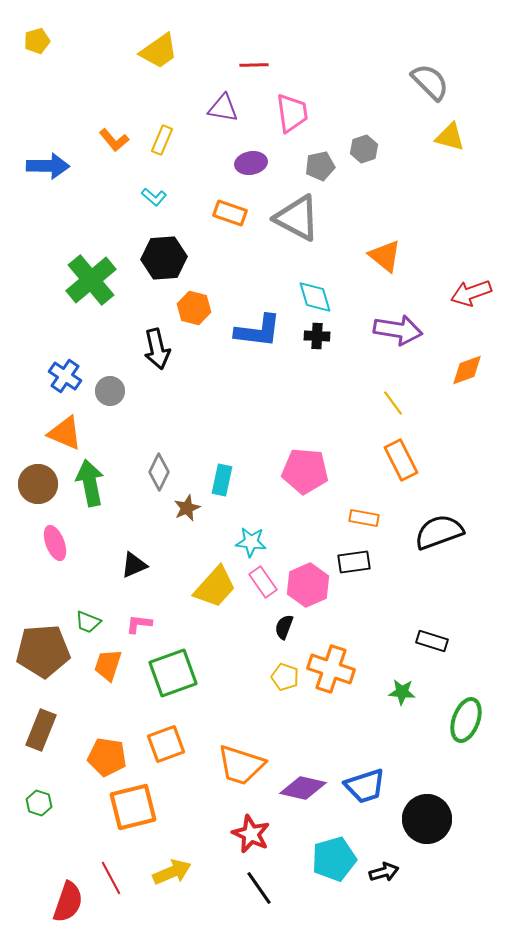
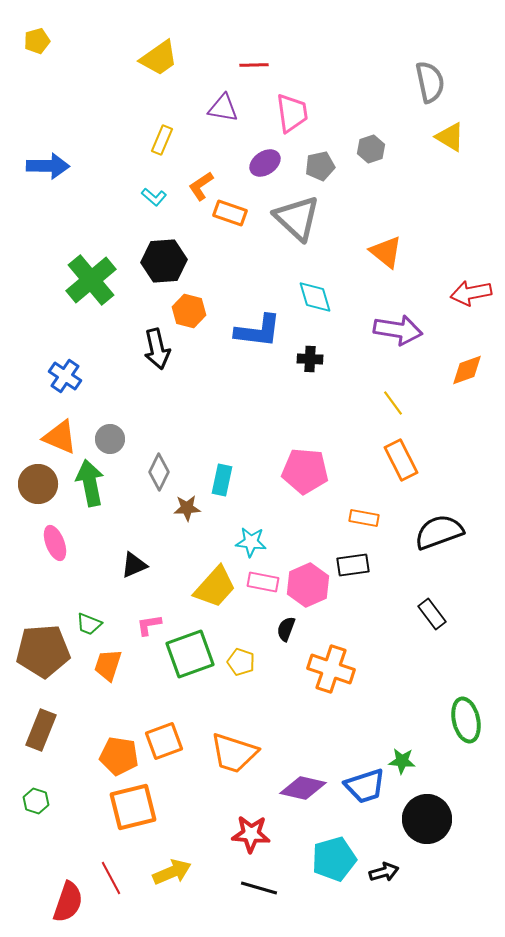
yellow trapezoid at (159, 51): moved 7 px down
gray semicircle at (430, 82): rotated 33 degrees clockwise
yellow triangle at (450, 137): rotated 16 degrees clockwise
orange L-shape at (114, 140): moved 87 px right, 46 px down; rotated 96 degrees clockwise
gray hexagon at (364, 149): moved 7 px right
purple ellipse at (251, 163): moved 14 px right; rotated 24 degrees counterclockwise
gray triangle at (297, 218): rotated 15 degrees clockwise
orange triangle at (385, 256): moved 1 px right, 4 px up
black hexagon at (164, 258): moved 3 px down
red arrow at (471, 293): rotated 9 degrees clockwise
orange hexagon at (194, 308): moved 5 px left, 3 px down
black cross at (317, 336): moved 7 px left, 23 px down
gray circle at (110, 391): moved 48 px down
orange triangle at (65, 433): moved 5 px left, 4 px down
brown star at (187, 508): rotated 20 degrees clockwise
black rectangle at (354, 562): moved 1 px left, 3 px down
pink rectangle at (263, 582): rotated 44 degrees counterclockwise
green trapezoid at (88, 622): moved 1 px right, 2 px down
pink L-shape at (139, 624): moved 10 px right, 1 px down; rotated 16 degrees counterclockwise
black semicircle at (284, 627): moved 2 px right, 2 px down
black rectangle at (432, 641): moved 27 px up; rotated 36 degrees clockwise
green square at (173, 673): moved 17 px right, 19 px up
yellow pentagon at (285, 677): moved 44 px left, 15 px up
green star at (402, 692): moved 69 px down
green ellipse at (466, 720): rotated 33 degrees counterclockwise
orange square at (166, 744): moved 2 px left, 3 px up
orange pentagon at (107, 757): moved 12 px right, 1 px up
orange trapezoid at (241, 765): moved 7 px left, 12 px up
green hexagon at (39, 803): moved 3 px left, 2 px up
red star at (251, 834): rotated 21 degrees counterclockwise
black line at (259, 888): rotated 39 degrees counterclockwise
